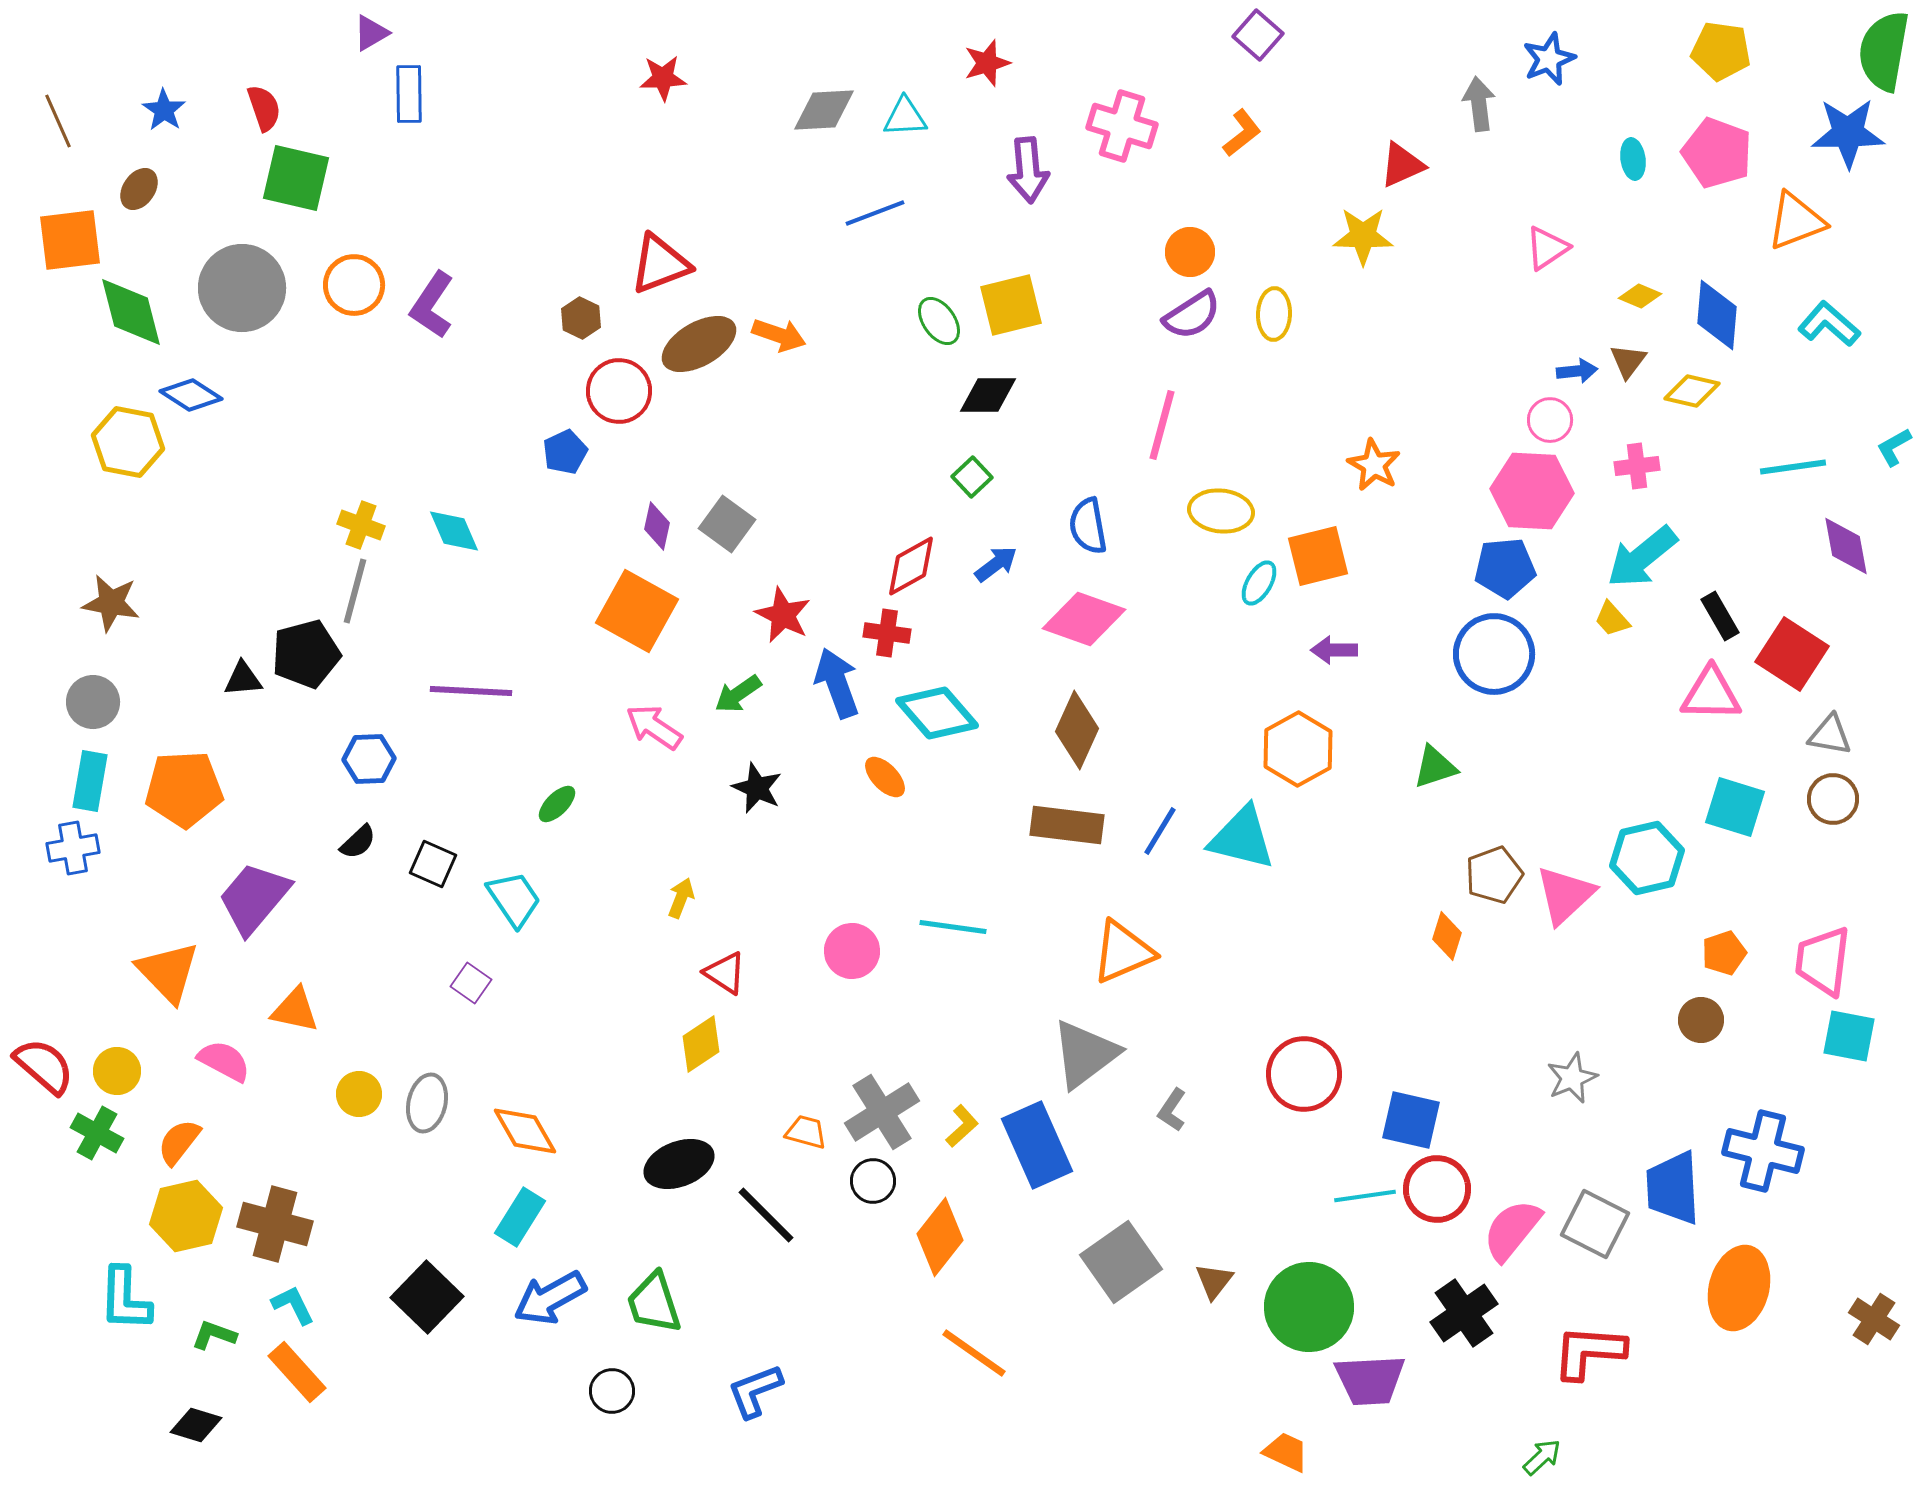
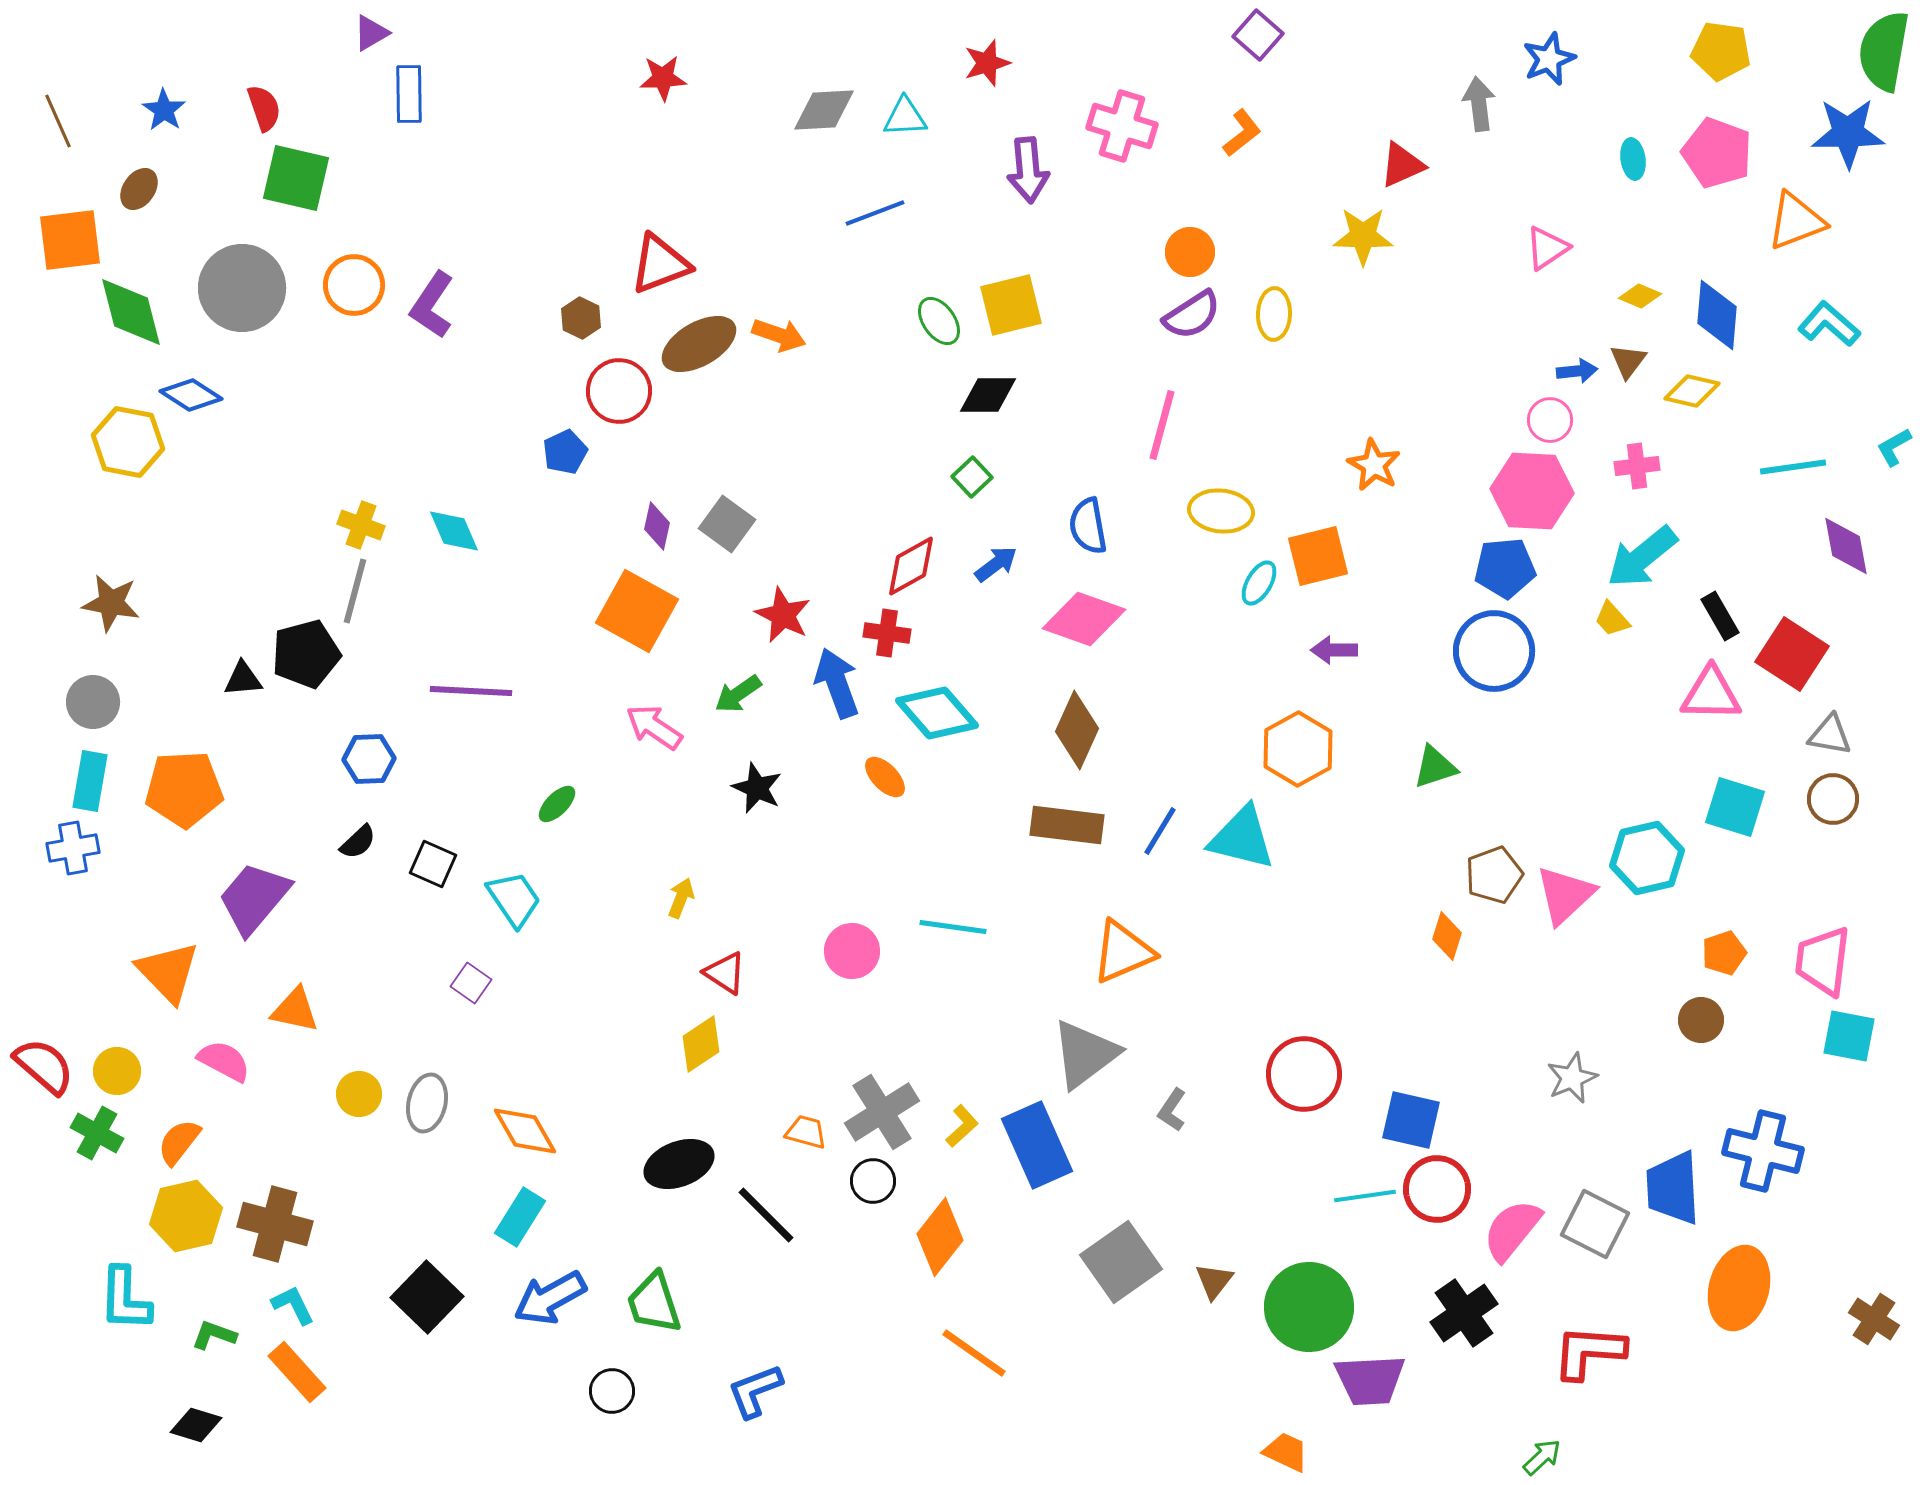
blue circle at (1494, 654): moved 3 px up
